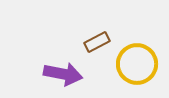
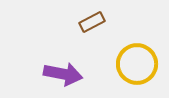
brown rectangle: moved 5 px left, 20 px up
